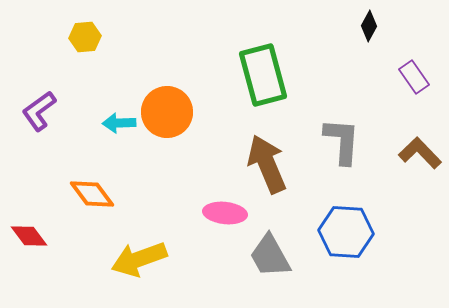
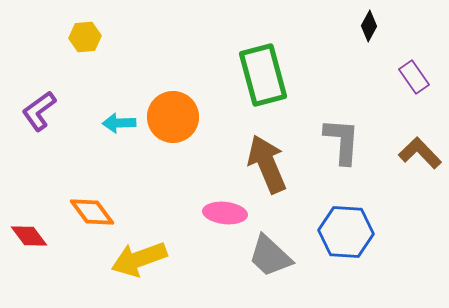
orange circle: moved 6 px right, 5 px down
orange diamond: moved 18 px down
gray trapezoid: rotated 18 degrees counterclockwise
